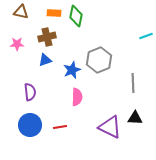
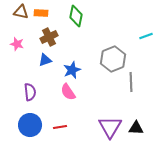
orange rectangle: moved 13 px left
brown cross: moved 2 px right; rotated 12 degrees counterclockwise
pink star: rotated 16 degrees clockwise
gray hexagon: moved 14 px right, 1 px up
gray line: moved 2 px left, 1 px up
pink semicircle: moved 9 px left, 5 px up; rotated 144 degrees clockwise
black triangle: moved 1 px right, 10 px down
purple triangle: rotated 35 degrees clockwise
